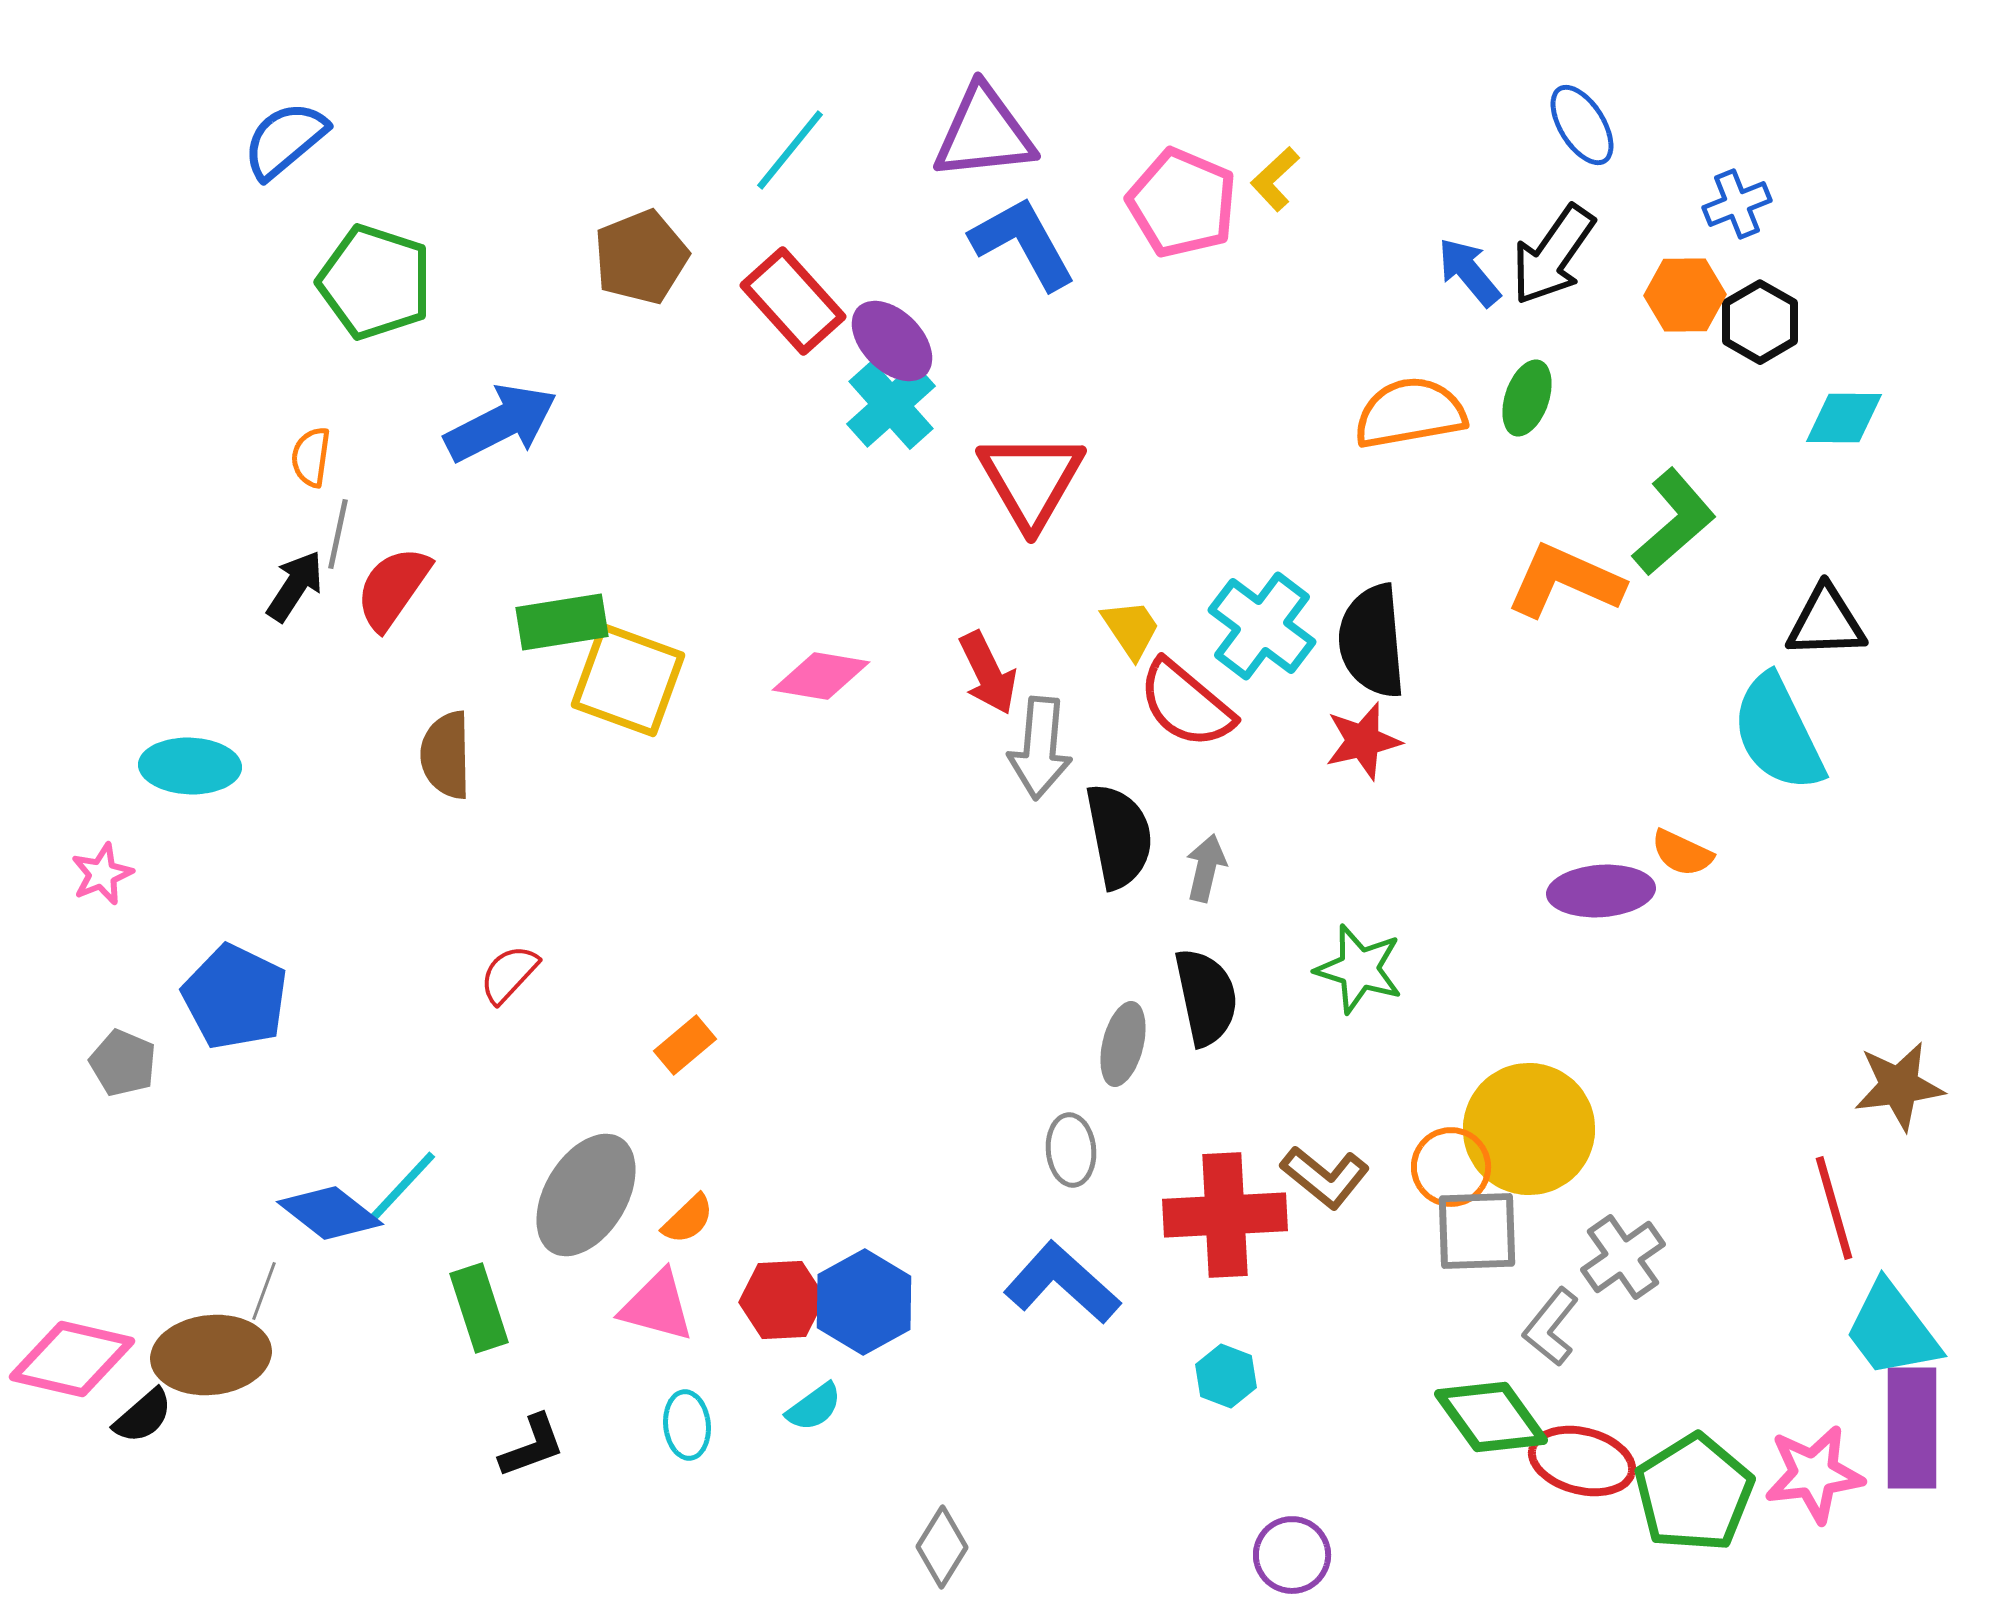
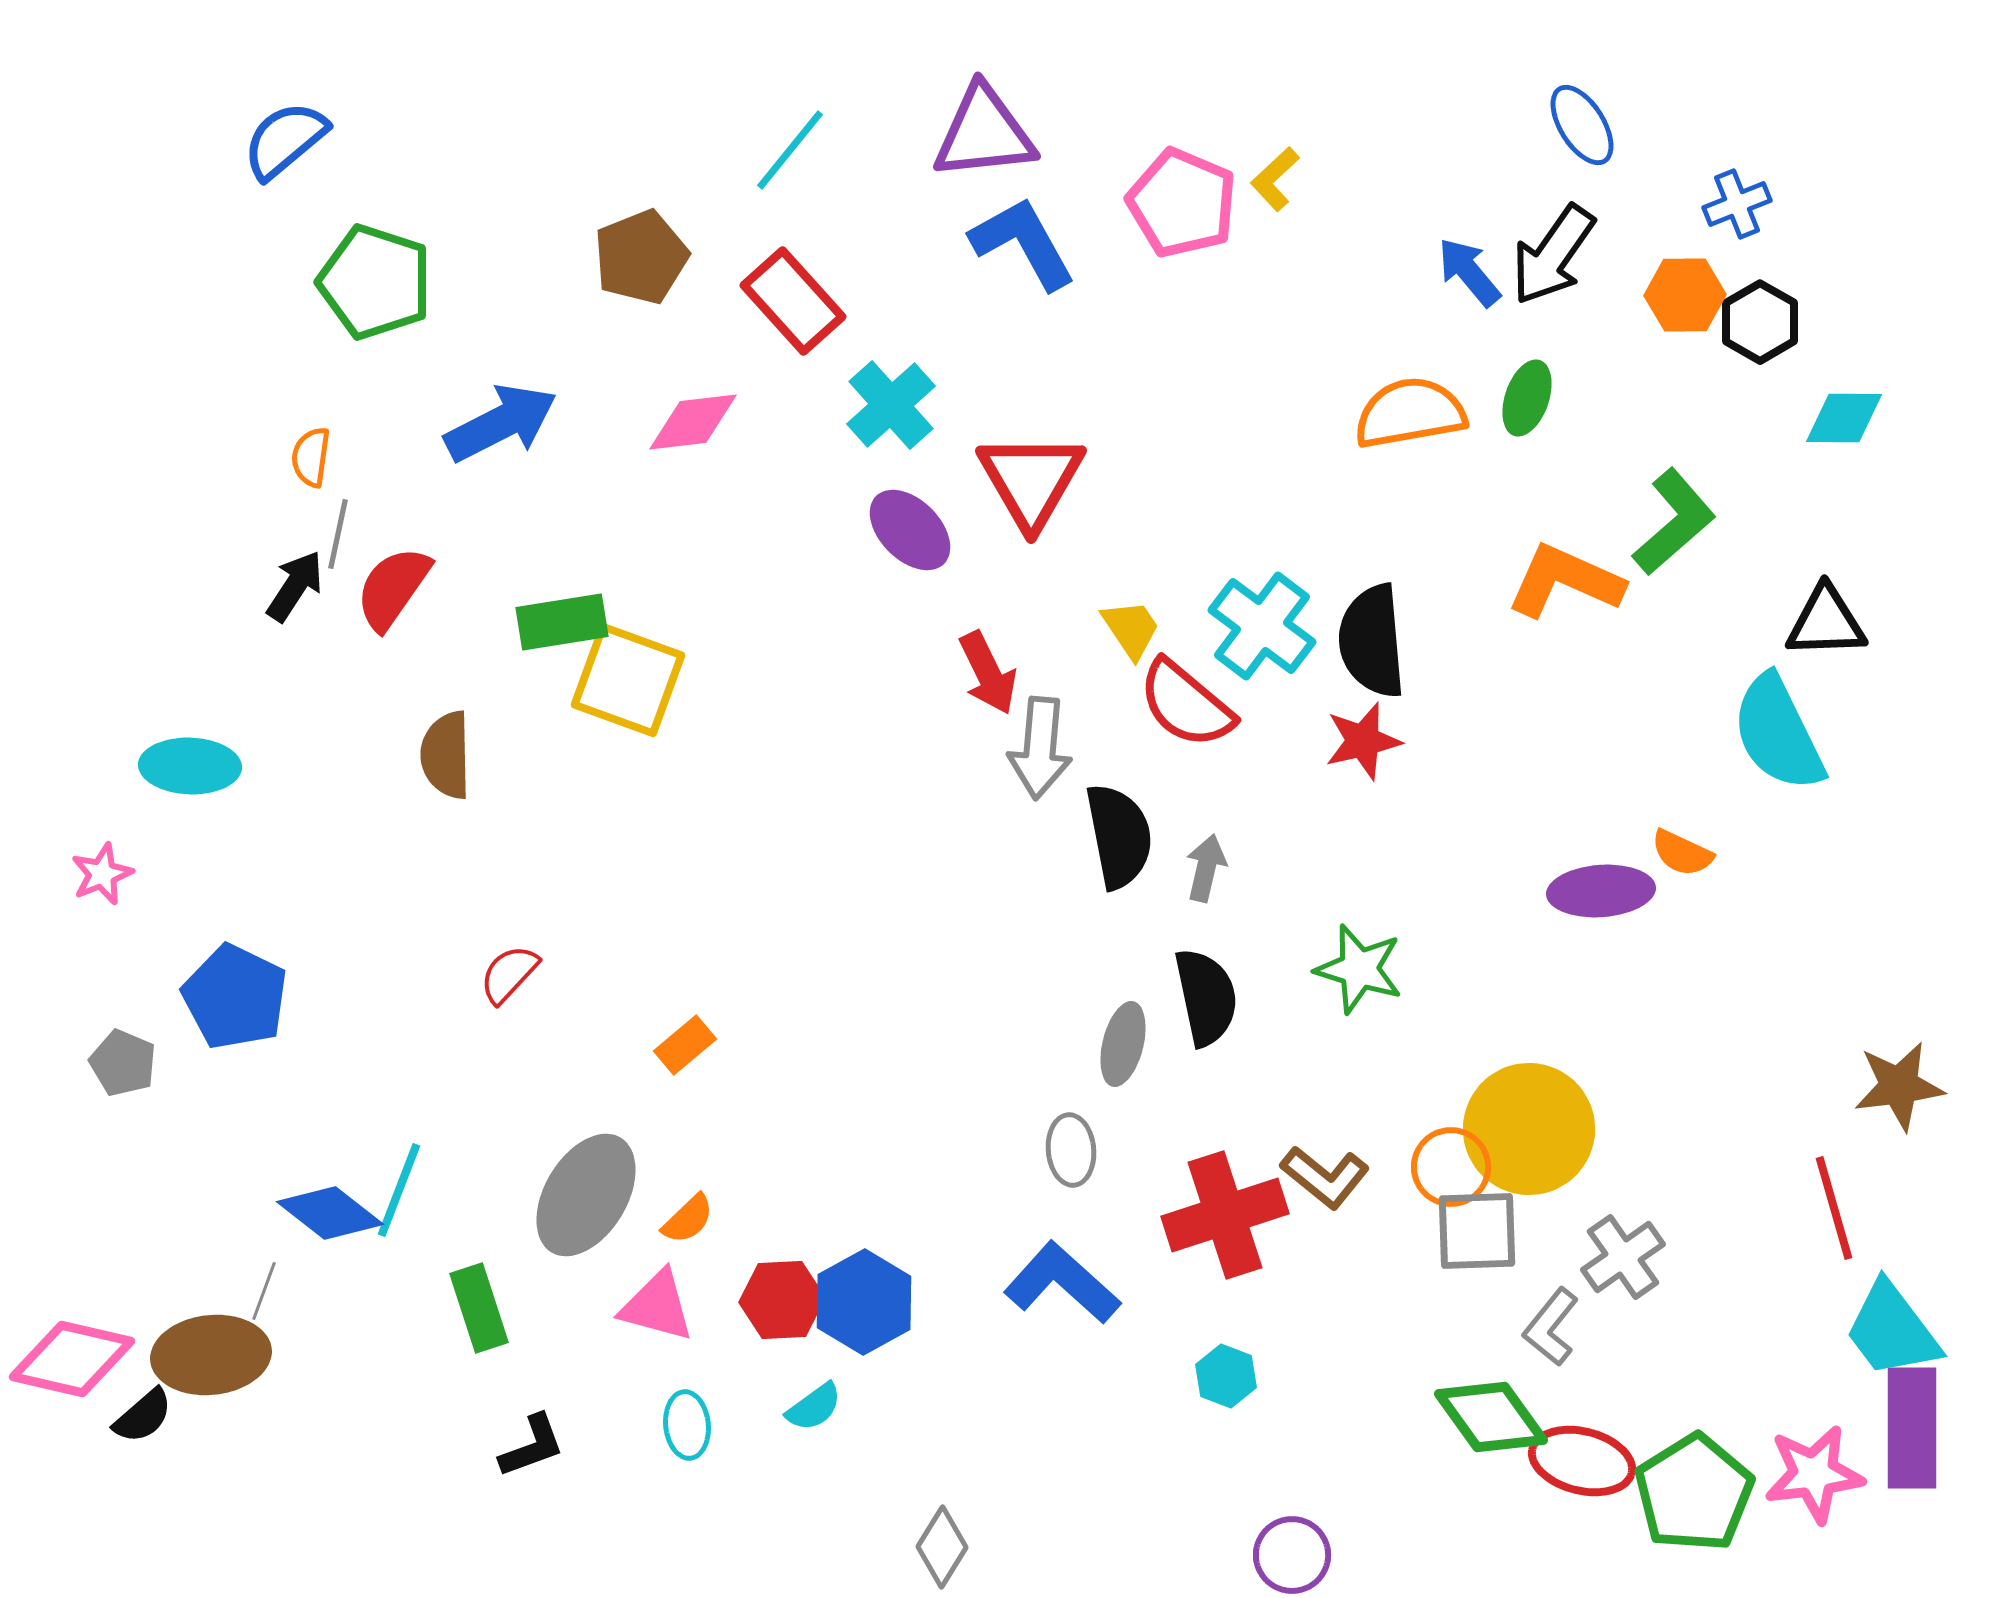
purple ellipse at (892, 341): moved 18 px right, 189 px down
pink diamond at (821, 676): moved 128 px left, 254 px up; rotated 16 degrees counterclockwise
cyan line at (399, 1190): rotated 22 degrees counterclockwise
red cross at (1225, 1215): rotated 15 degrees counterclockwise
